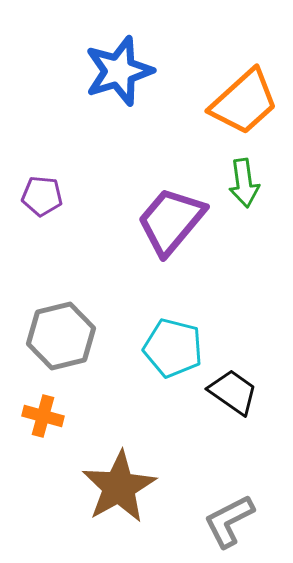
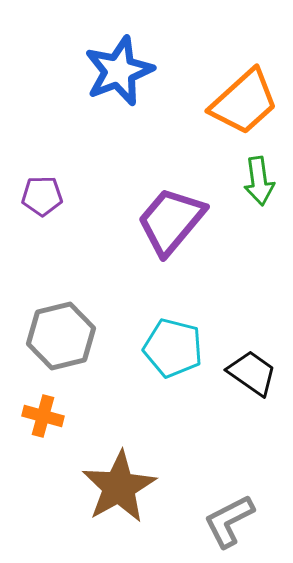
blue star: rotated 4 degrees counterclockwise
green arrow: moved 15 px right, 2 px up
purple pentagon: rotated 6 degrees counterclockwise
black trapezoid: moved 19 px right, 19 px up
